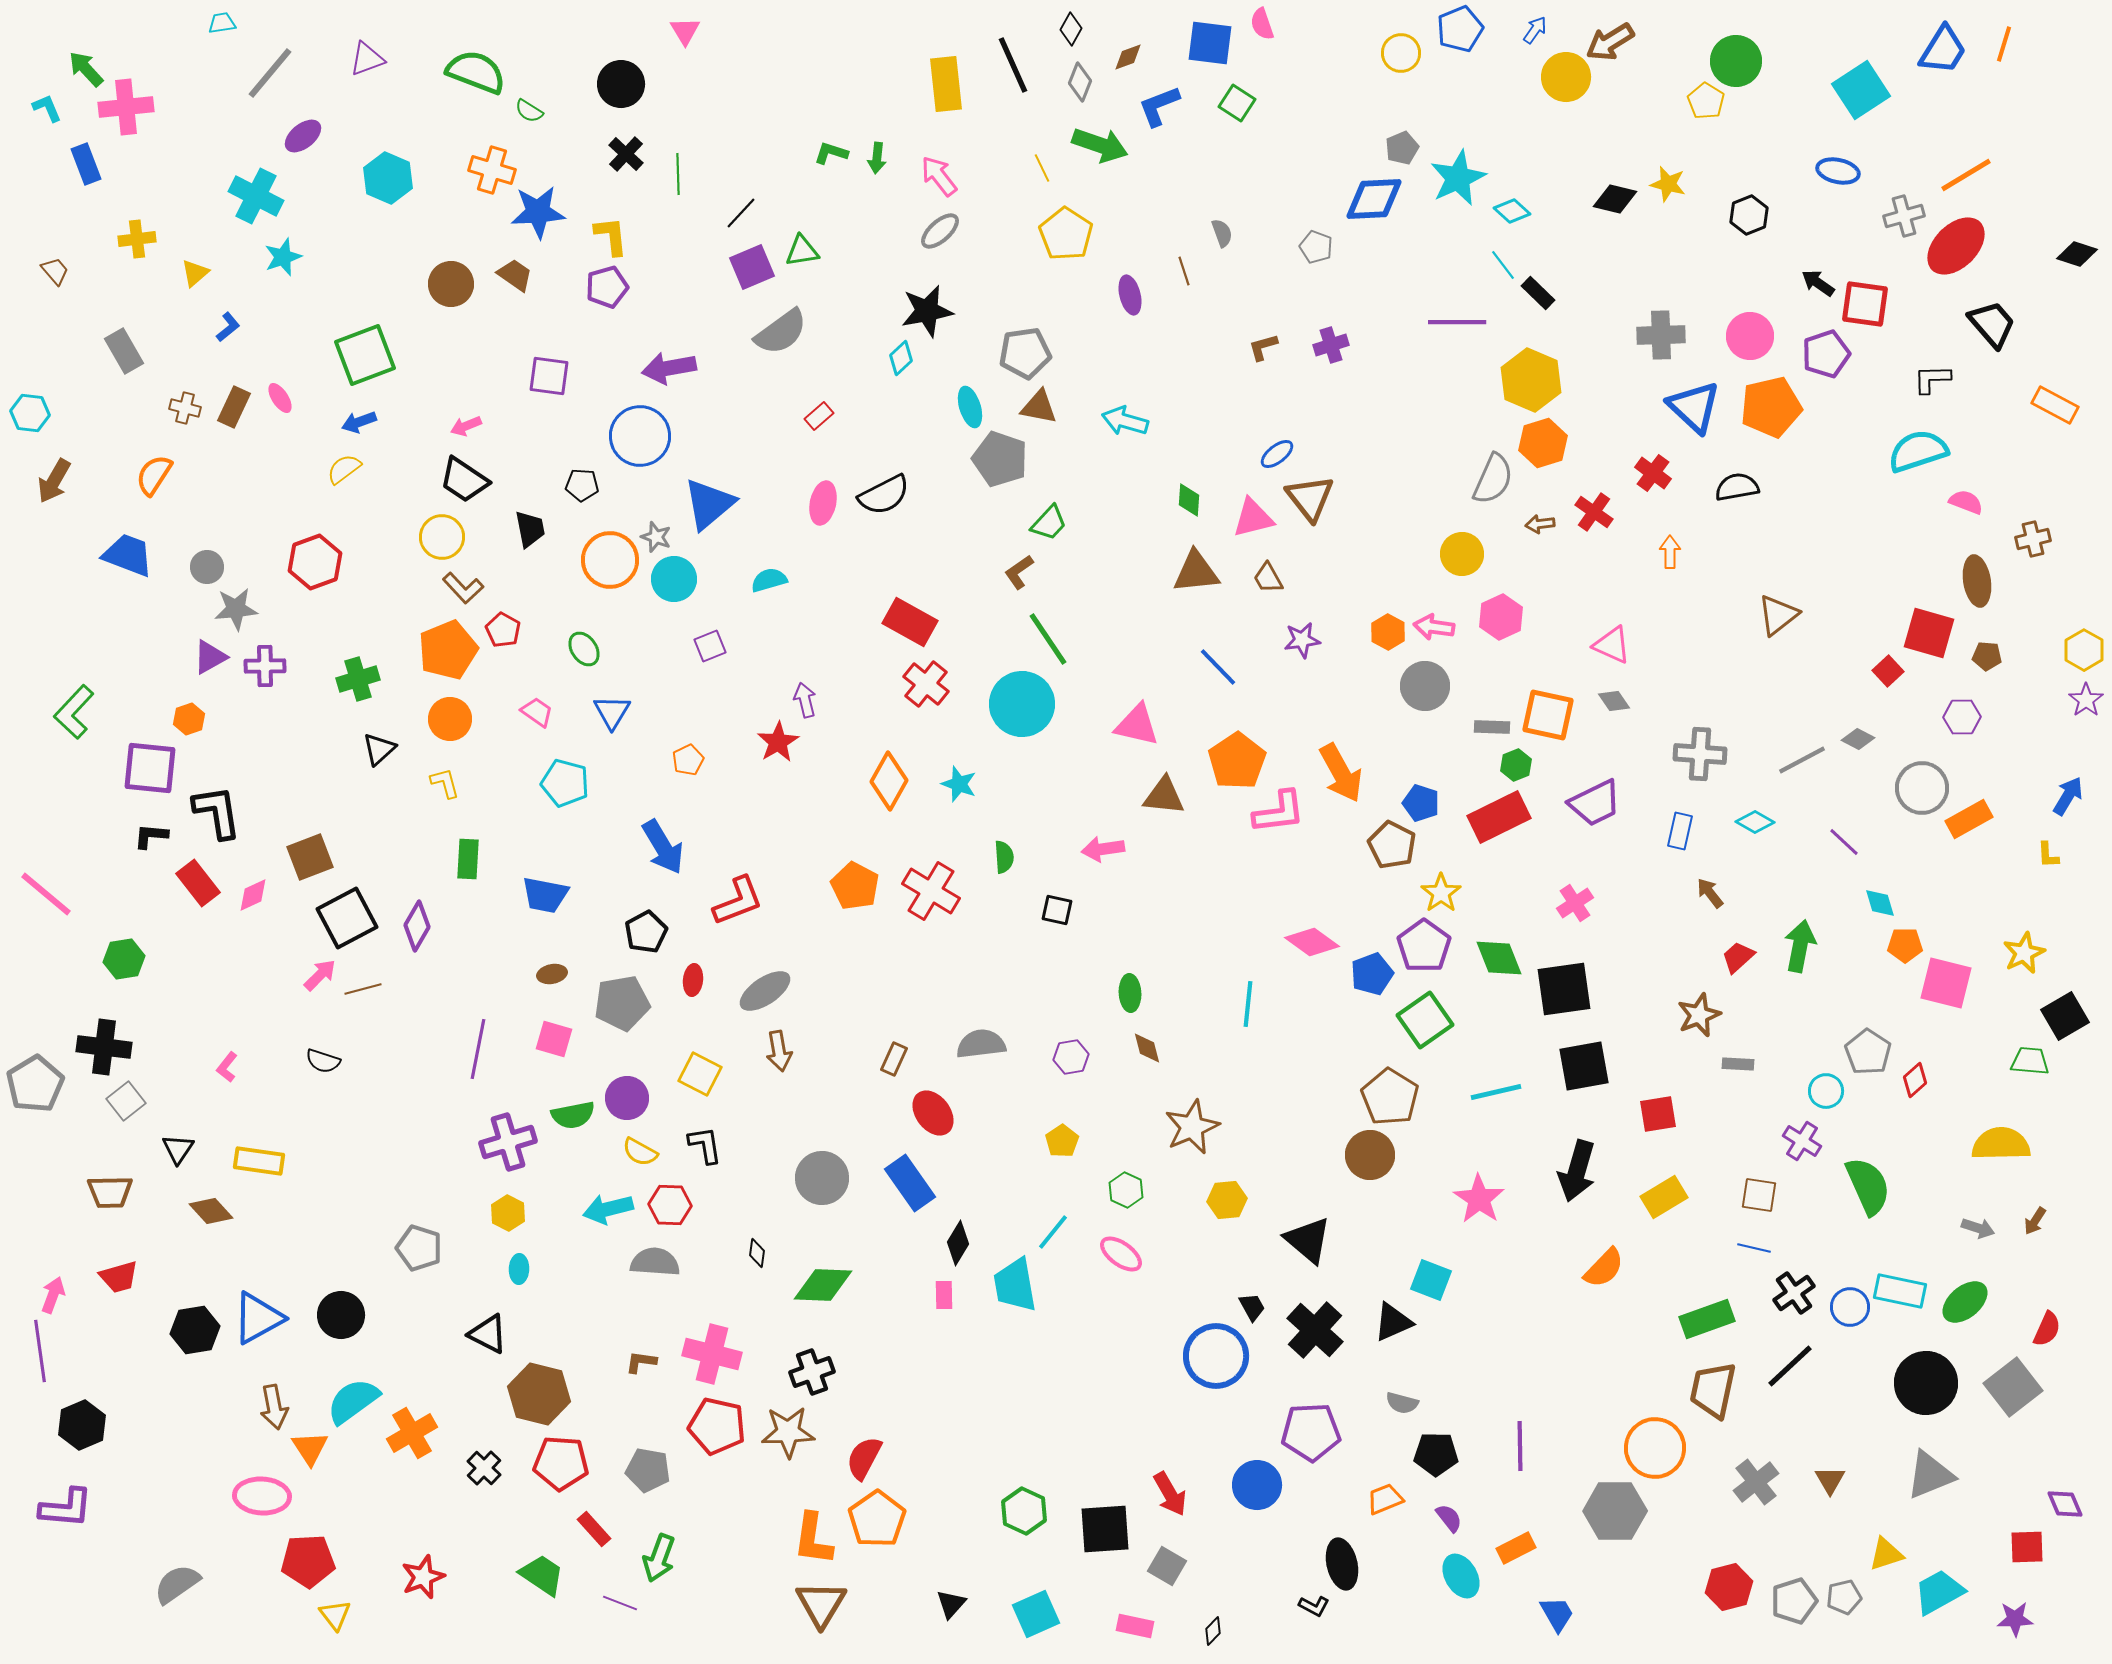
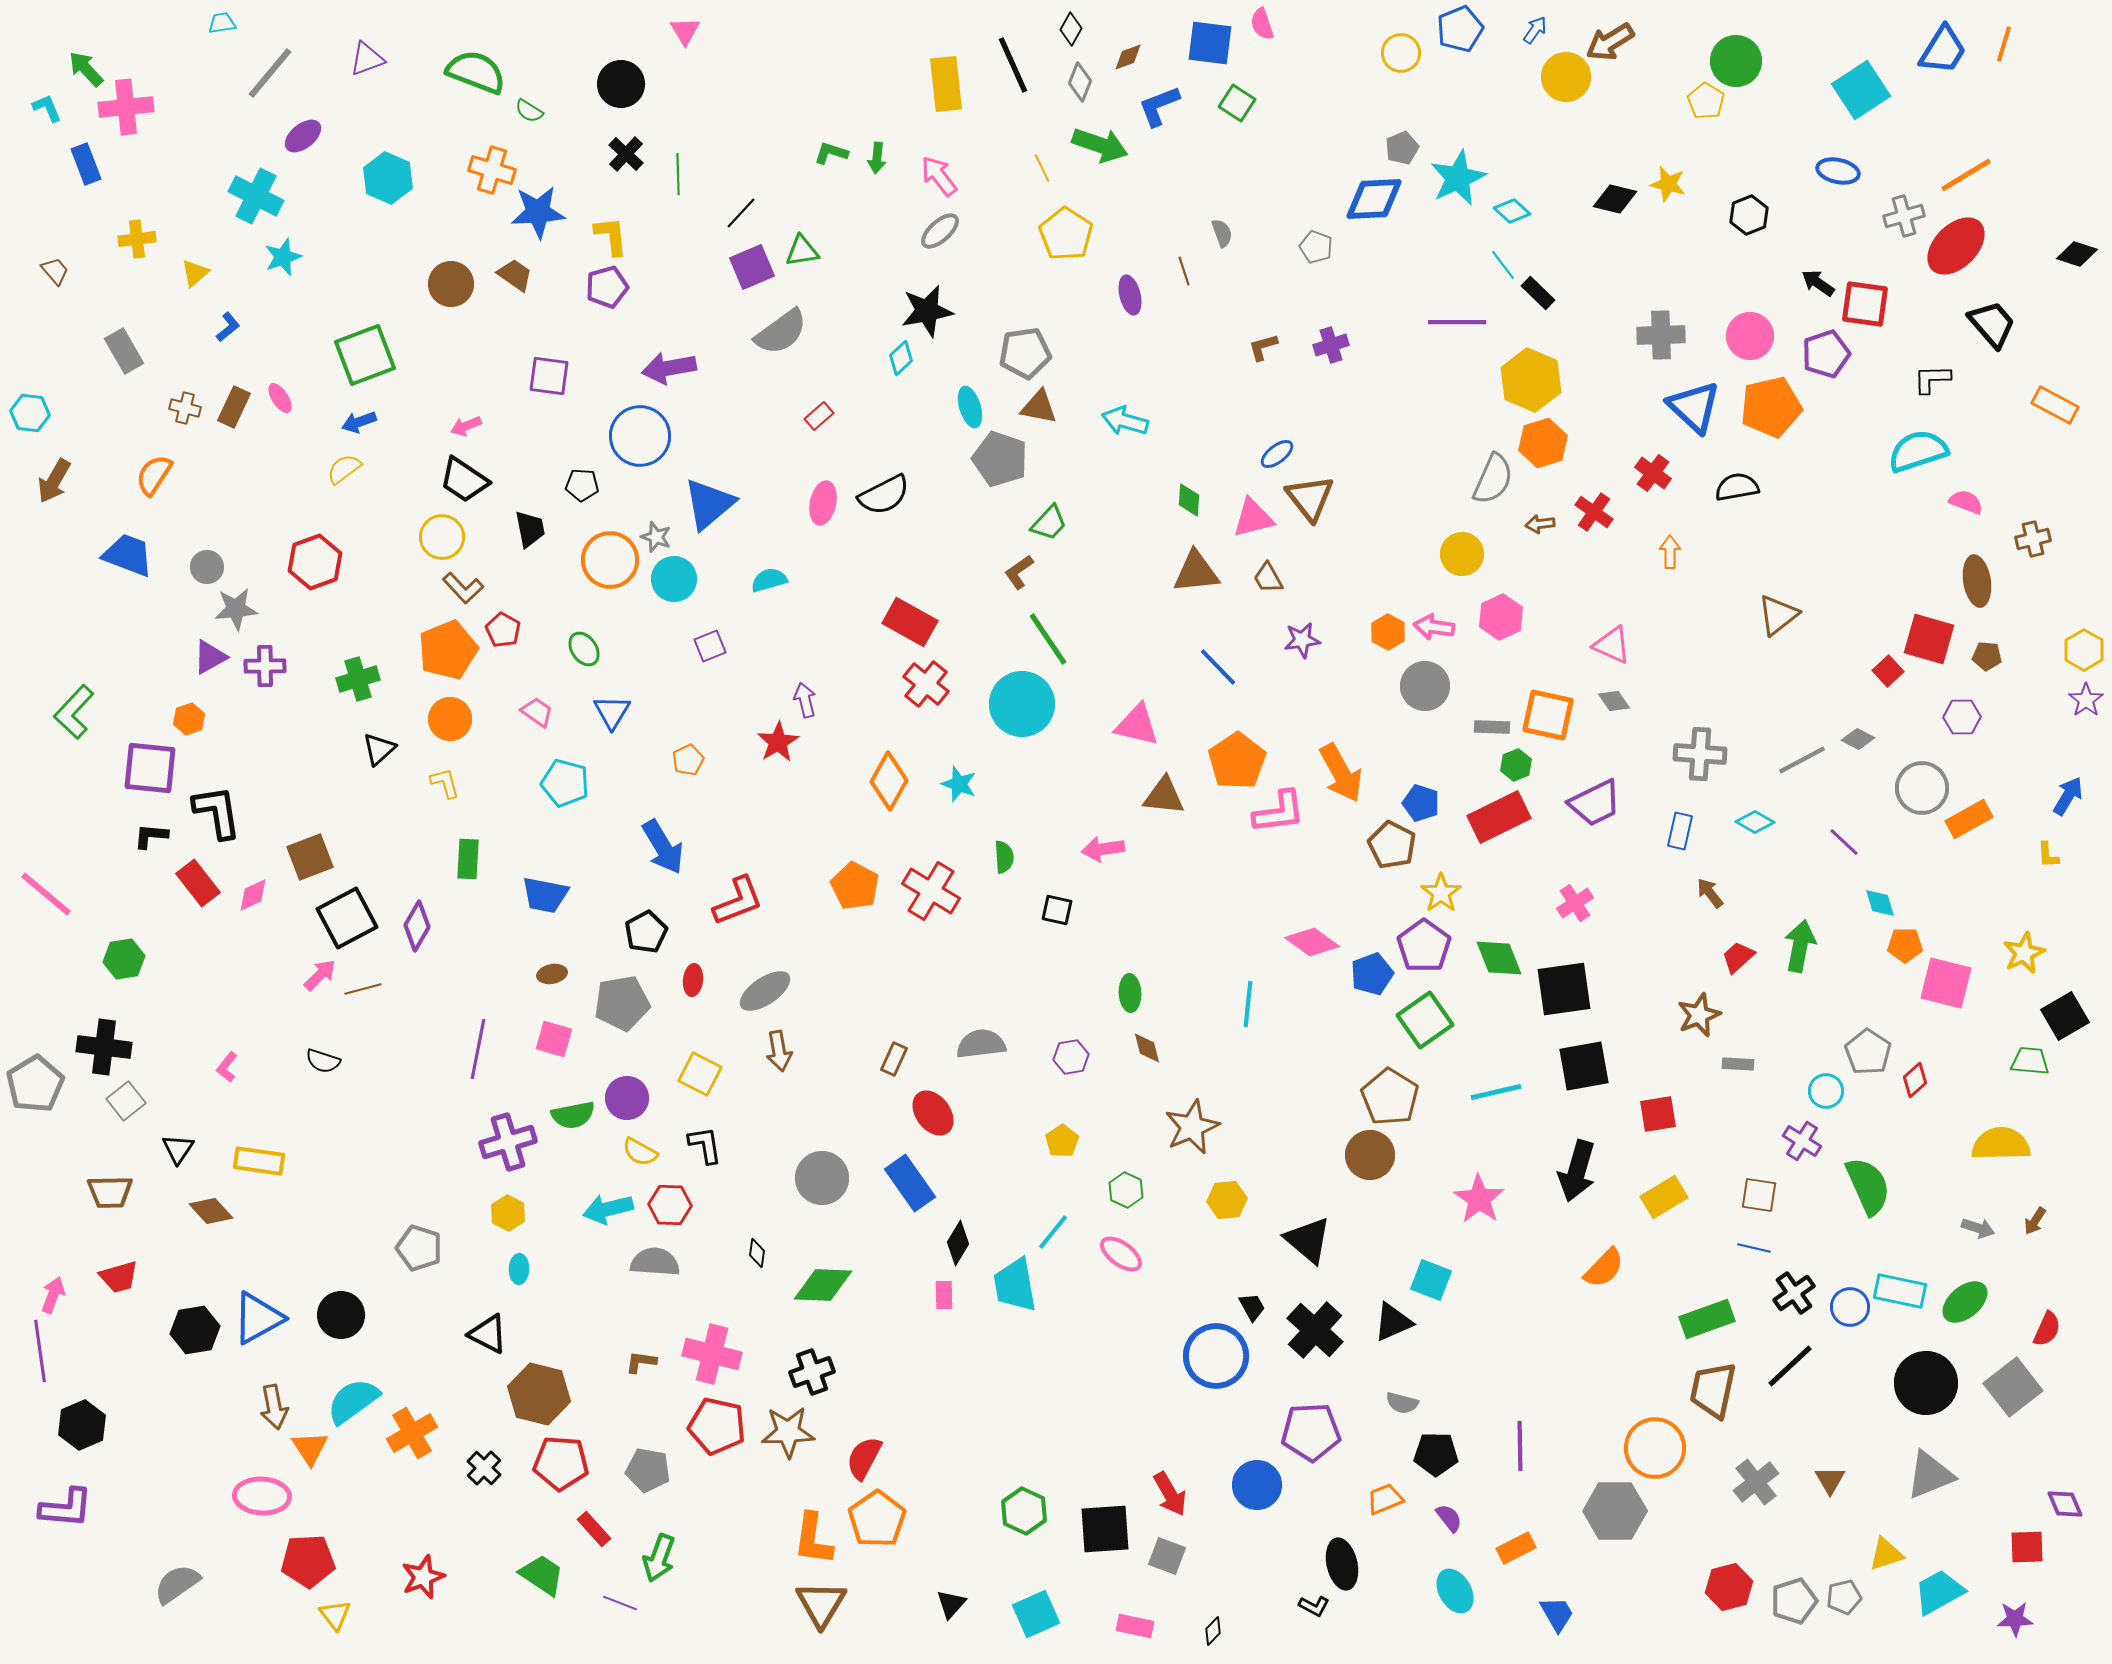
red square at (1929, 633): moved 6 px down
gray square at (1167, 1566): moved 10 px up; rotated 9 degrees counterclockwise
cyan ellipse at (1461, 1576): moved 6 px left, 15 px down
